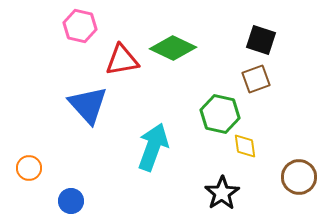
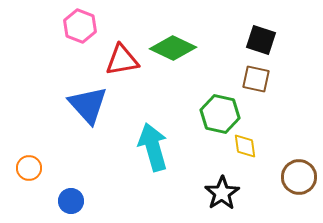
pink hexagon: rotated 8 degrees clockwise
brown square: rotated 32 degrees clockwise
cyan arrow: rotated 36 degrees counterclockwise
